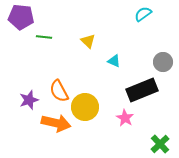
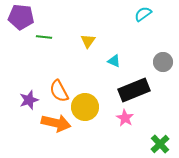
yellow triangle: rotated 21 degrees clockwise
black rectangle: moved 8 px left
